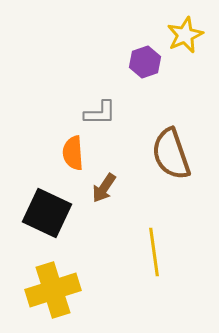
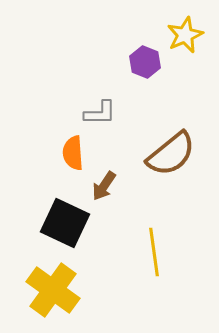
purple hexagon: rotated 20 degrees counterclockwise
brown semicircle: rotated 110 degrees counterclockwise
brown arrow: moved 2 px up
black square: moved 18 px right, 10 px down
yellow cross: rotated 36 degrees counterclockwise
